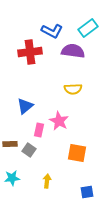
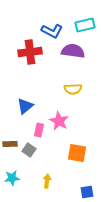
cyan rectangle: moved 3 px left, 3 px up; rotated 24 degrees clockwise
